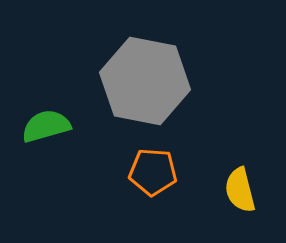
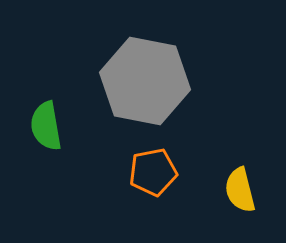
green semicircle: rotated 84 degrees counterclockwise
orange pentagon: rotated 15 degrees counterclockwise
